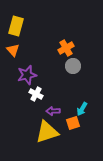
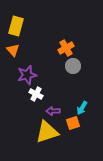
cyan arrow: moved 1 px up
